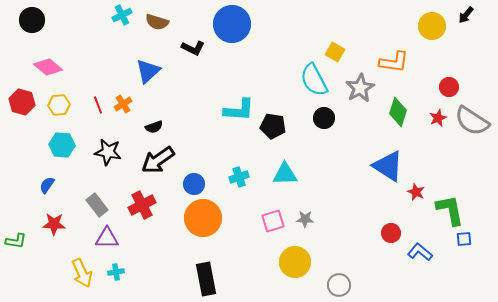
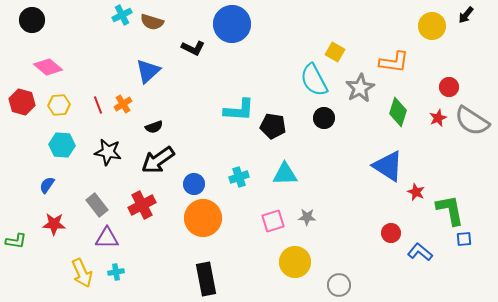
brown semicircle at (157, 22): moved 5 px left
gray star at (305, 219): moved 2 px right, 2 px up
